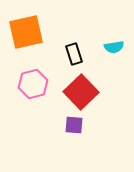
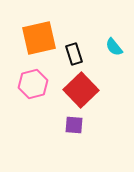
orange square: moved 13 px right, 6 px down
cyan semicircle: rotated 60 degrees clockwise
red square: moved 2 px up
